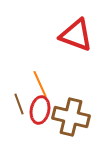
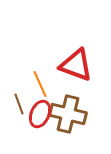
red triangle: moved 30 px down
red ellipse: moved 4 px down; rotated 12 degrees clockwise
brown cross: moved 3 px left, 3 px up
